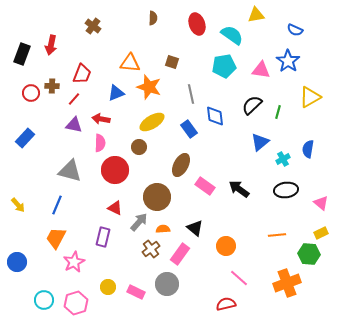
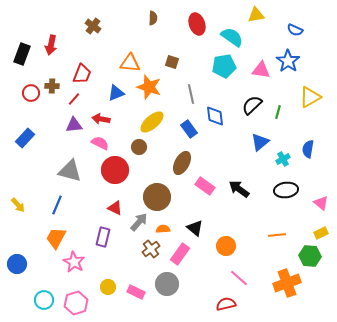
cyan semicircle at (232, 35): moved 2 px down
yellow ellipse at (152, 122): rotated 10 degrees counterclockwise
purple triangle at (74, 125): rotated 18 degrees counterclockwise
pink semicircle at (100, 143): rotated 66 degrees counterclockwise
brown ellipse at (181, 165): moved 1 px right, 2 px up
green hexagon at (309, 254): moved 1 px right, 2 px down
blue circle at (17, 262): moved 2 px down
pink star at (74, 262): rotated 15 degrees counterclockwise
